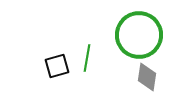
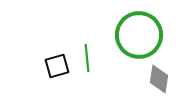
green line: rotated 16 degrees counterclockwise
gray diamond: moved 12 px right, 2 px down
